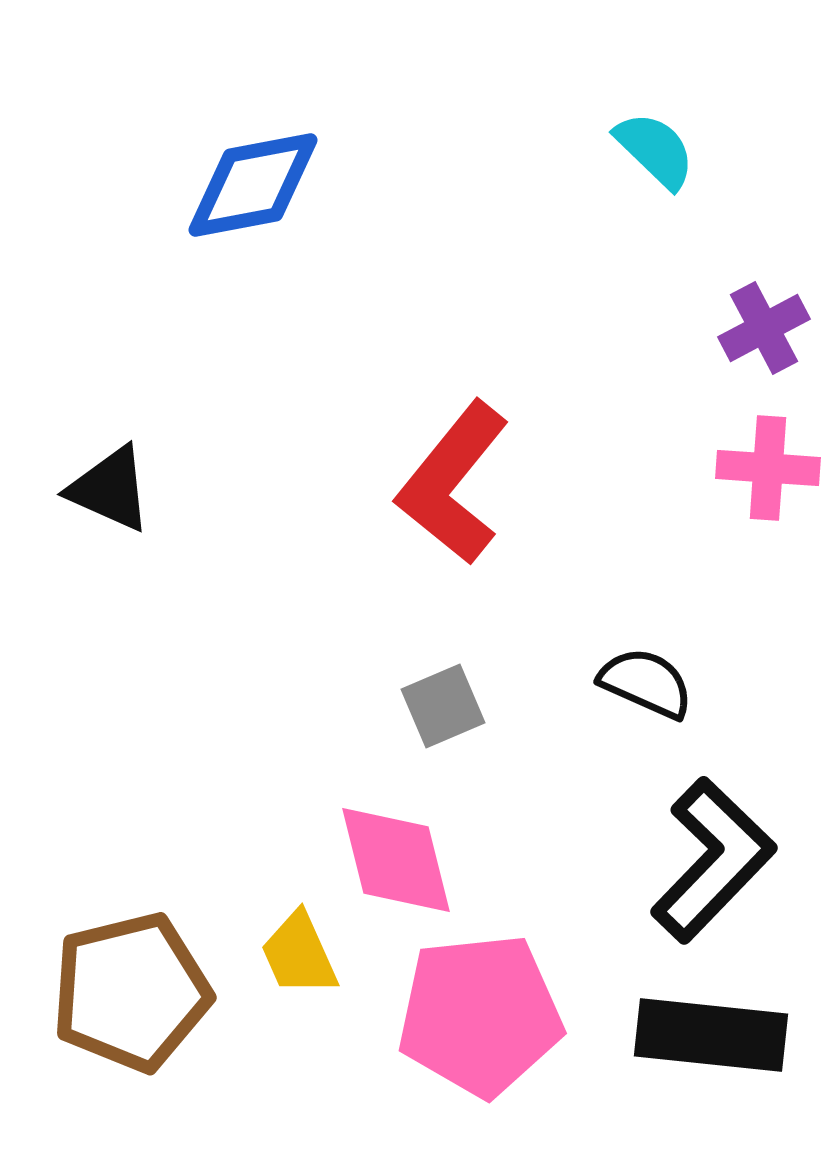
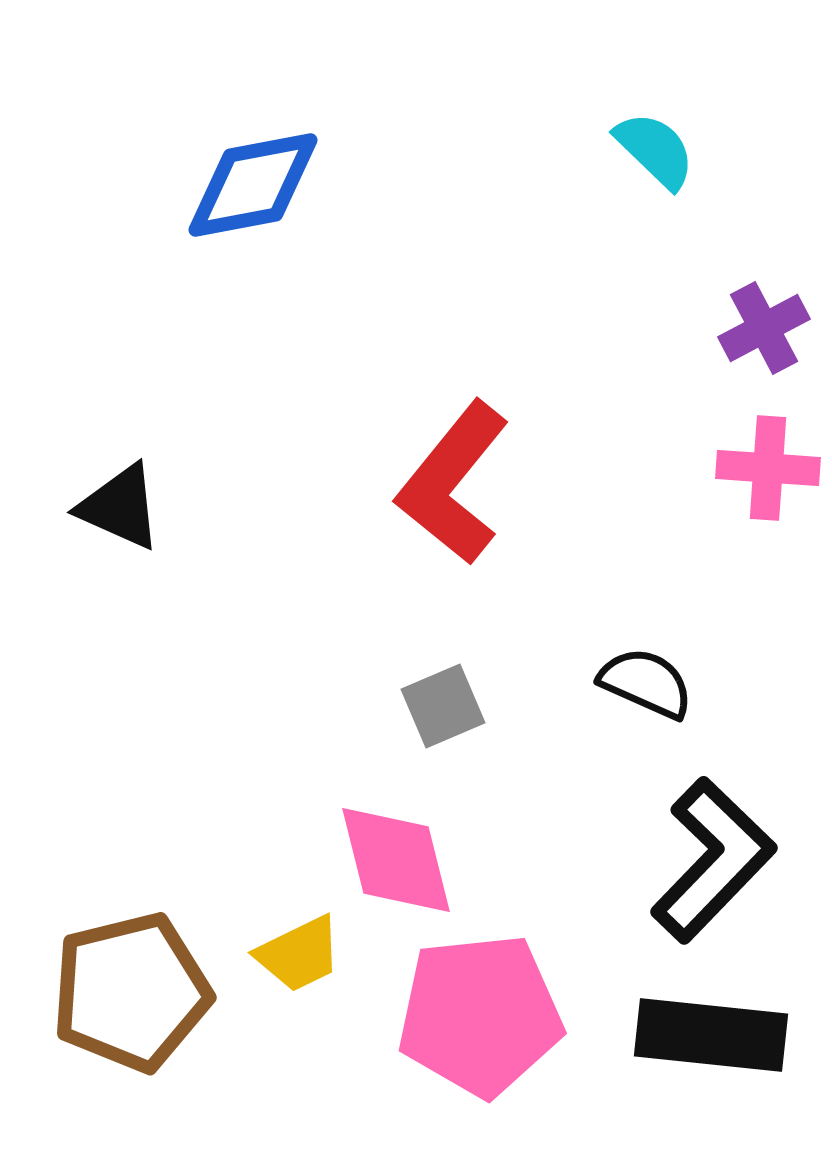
black triangle: moved 10 px right, 18 px down
yellow trapezoid: rotated 92 degrees counterclockwise
